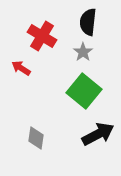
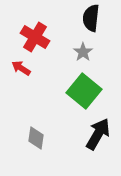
black semicircle: moved 3 px right, 4 px up
red cross: moved 7 px left, 1 px down
black arrow: rotated 32 degrees counterclockwise
